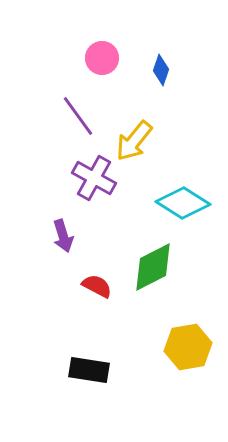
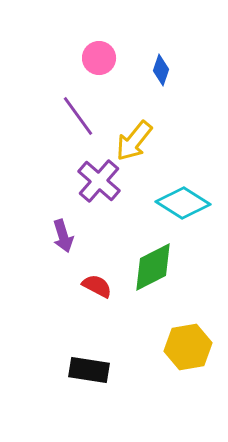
pink circle: moved 3 px left
purple cross: moved 5 px right, 3 px down; rotated 12 degrees clockwise
